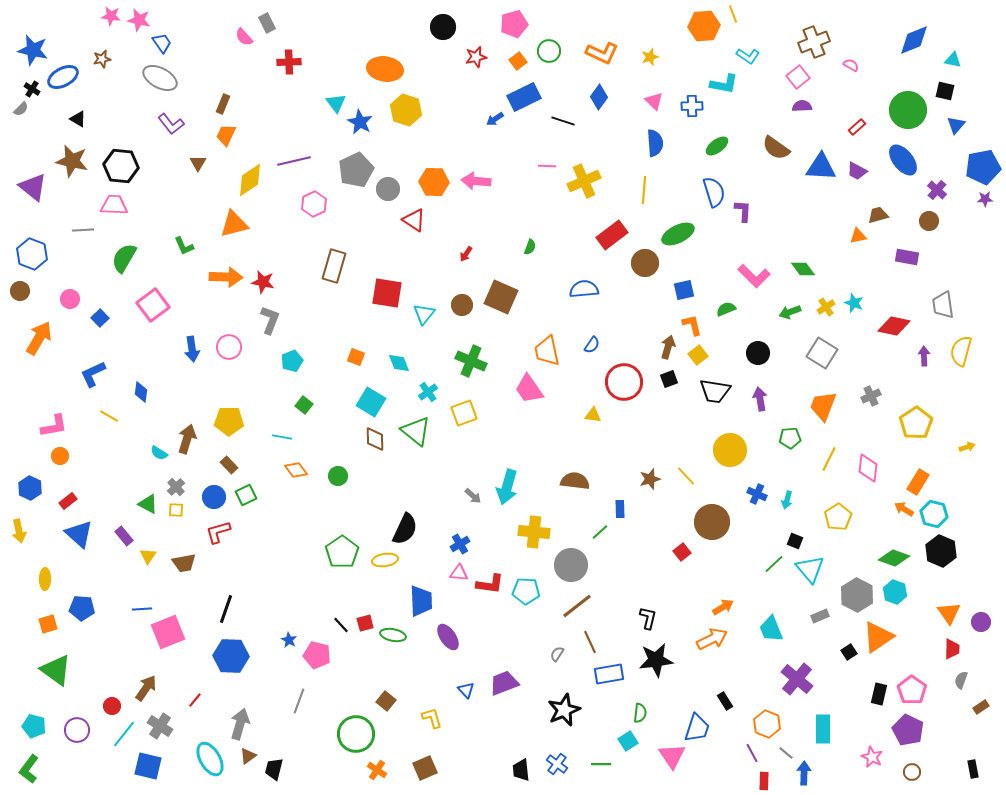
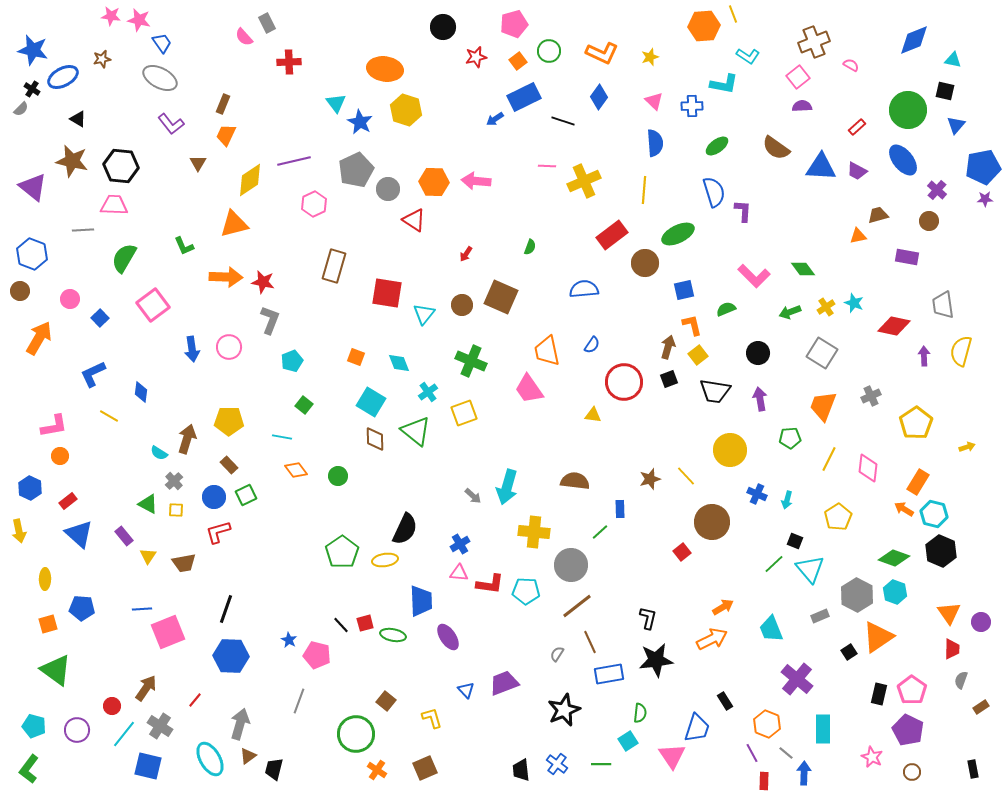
gray cross at (176, 487): moved 2 px left, 6 px up
